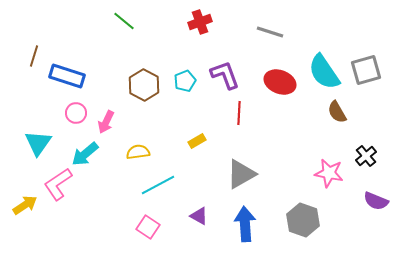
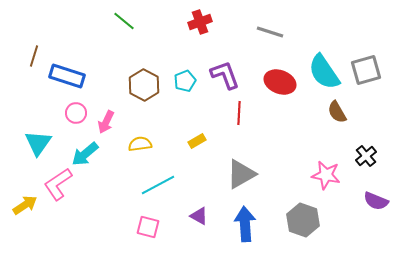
yellow semicircle: moved 2 px right, 8 px up
pink star: moved 3 px left, 2 px down
pink square: rotated 20 degrees counterclockwise
